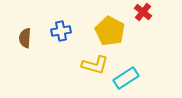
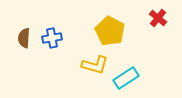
red cross: moved 15 px right, 6 px down
blue cross: moved 9 px left, 7 px down
brown semicircle: moved 1 px left
